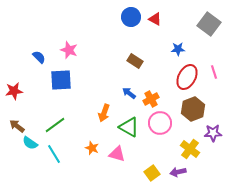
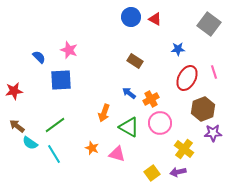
red ellipse: moved 1 px down
brown hexagon: moved 10 px right
yellow cross: moved 6 px left
